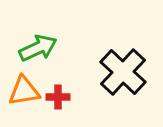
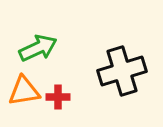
black cross: moved 1 px left, 1 px up; rotated 30 degrees clockwise
